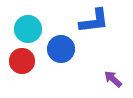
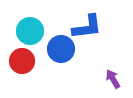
blue L-shape: moved 7 px left, 6 px down
cyan circle: moved 2 px right, 2 px down
purple arrow: rotated 18 degrees clockwise
